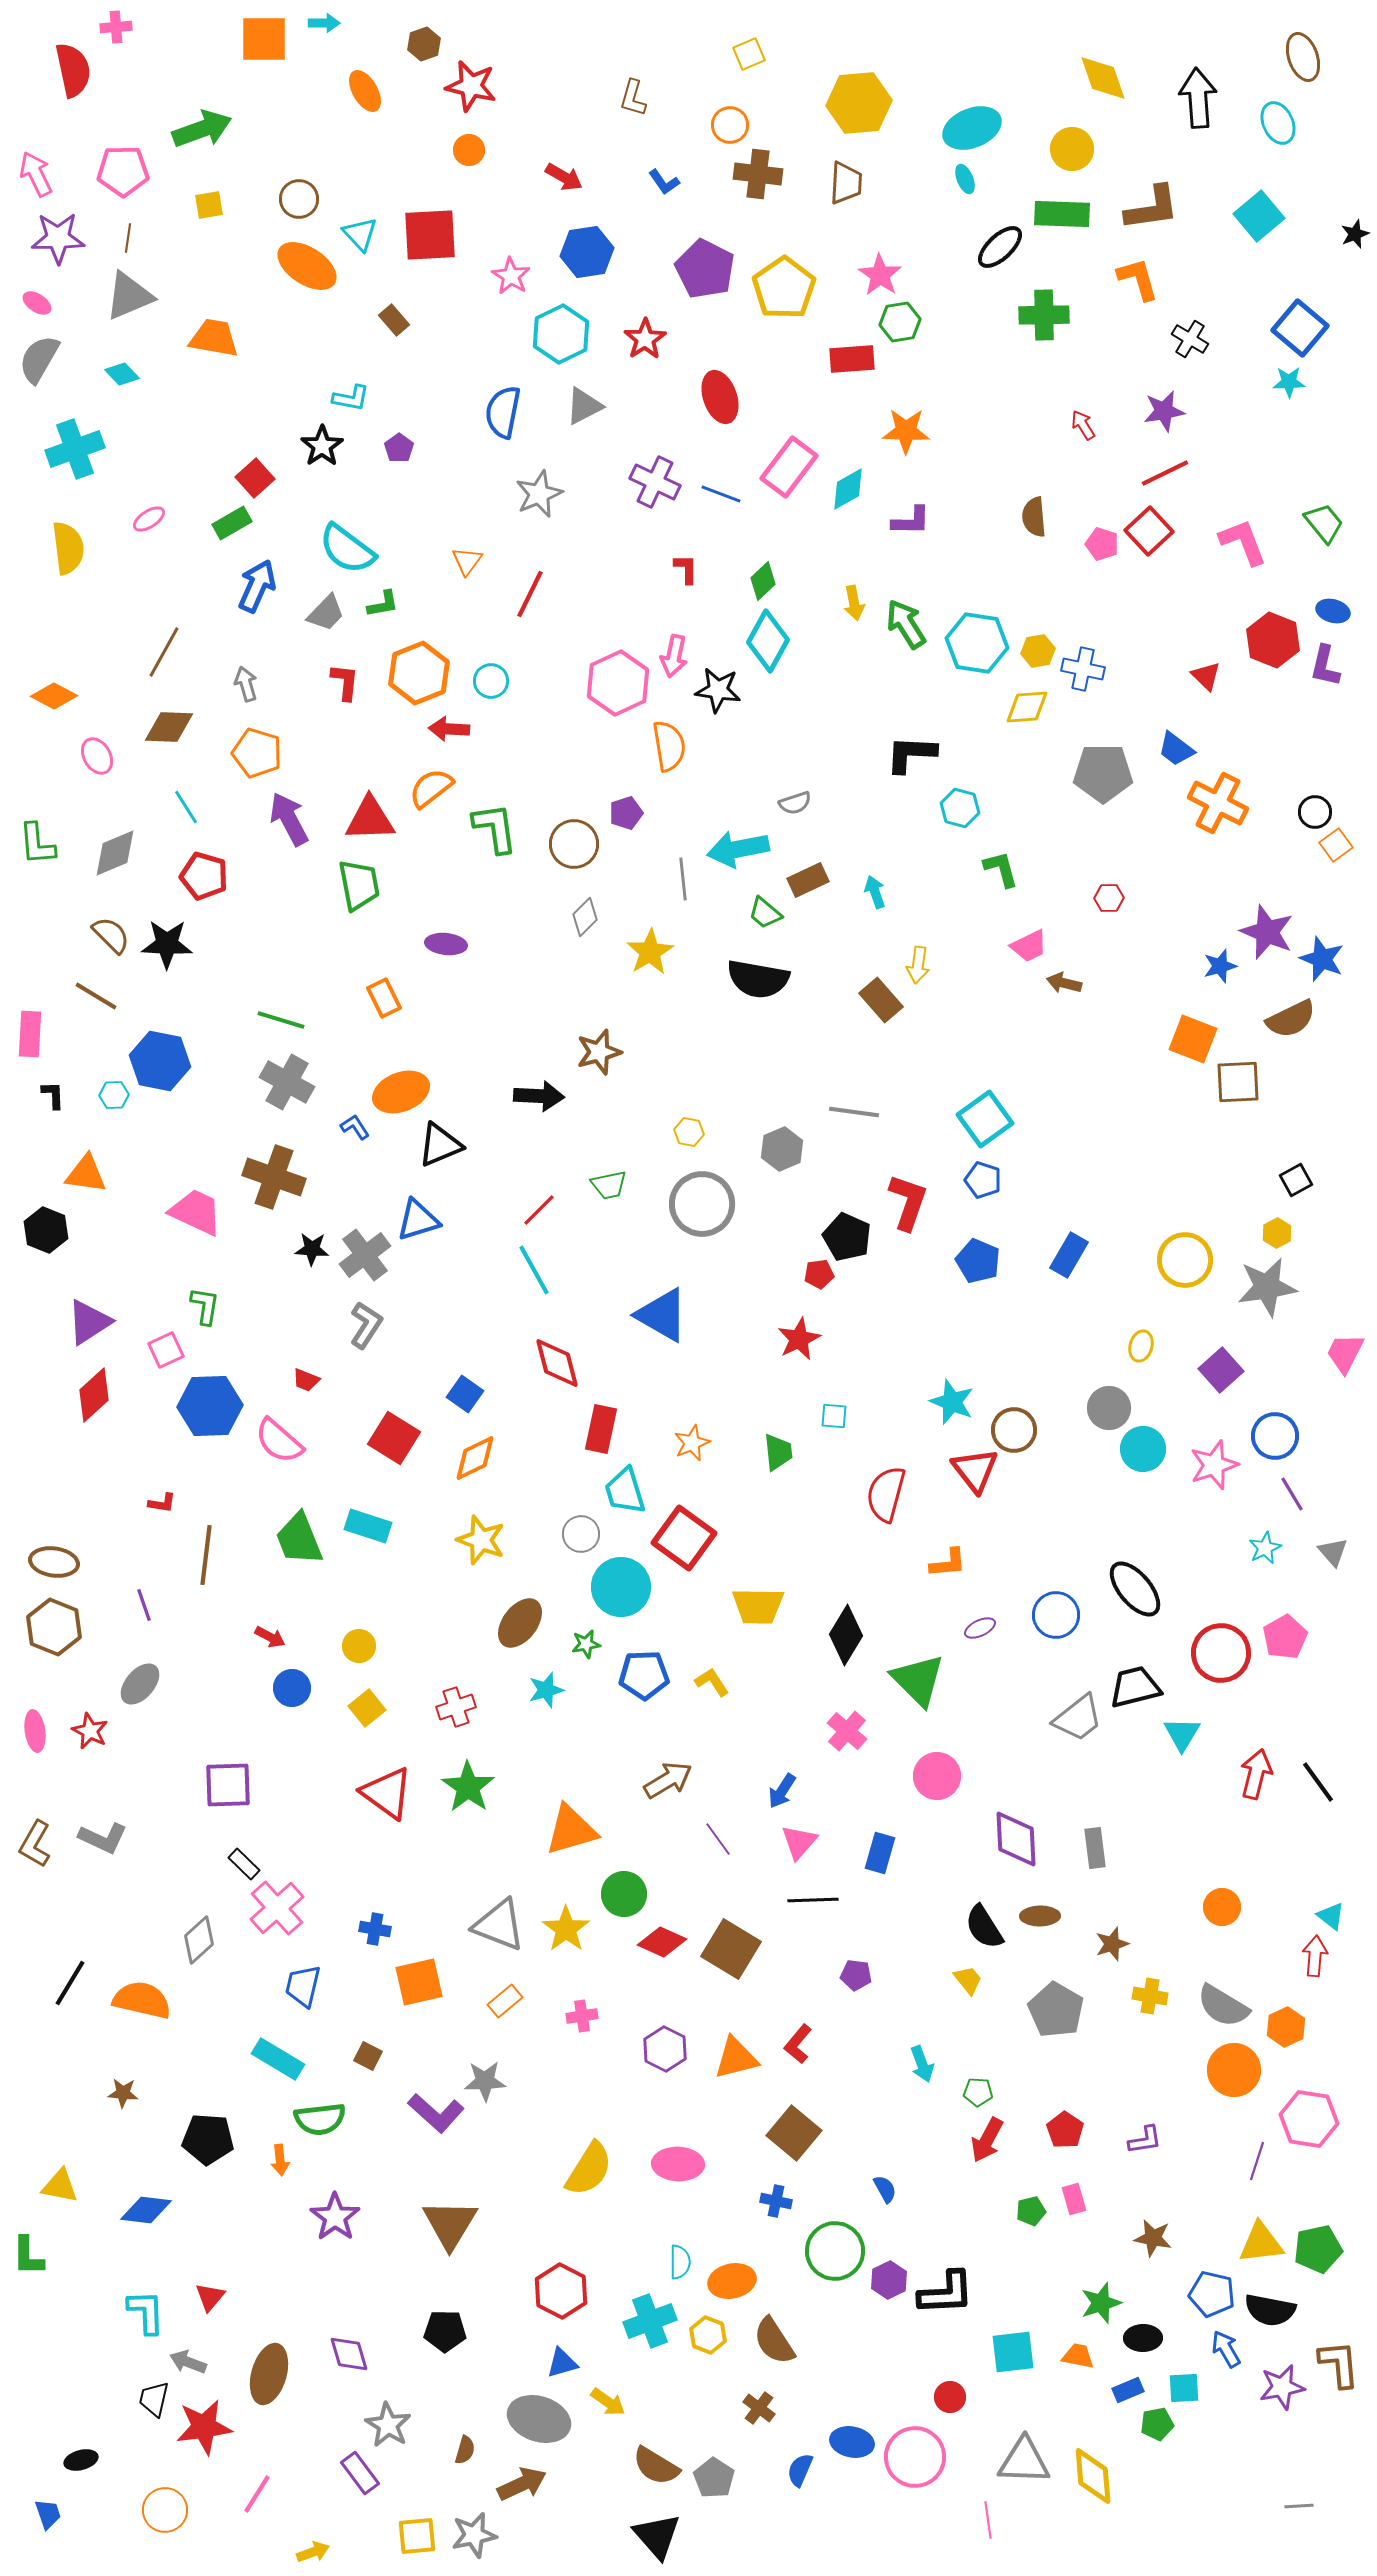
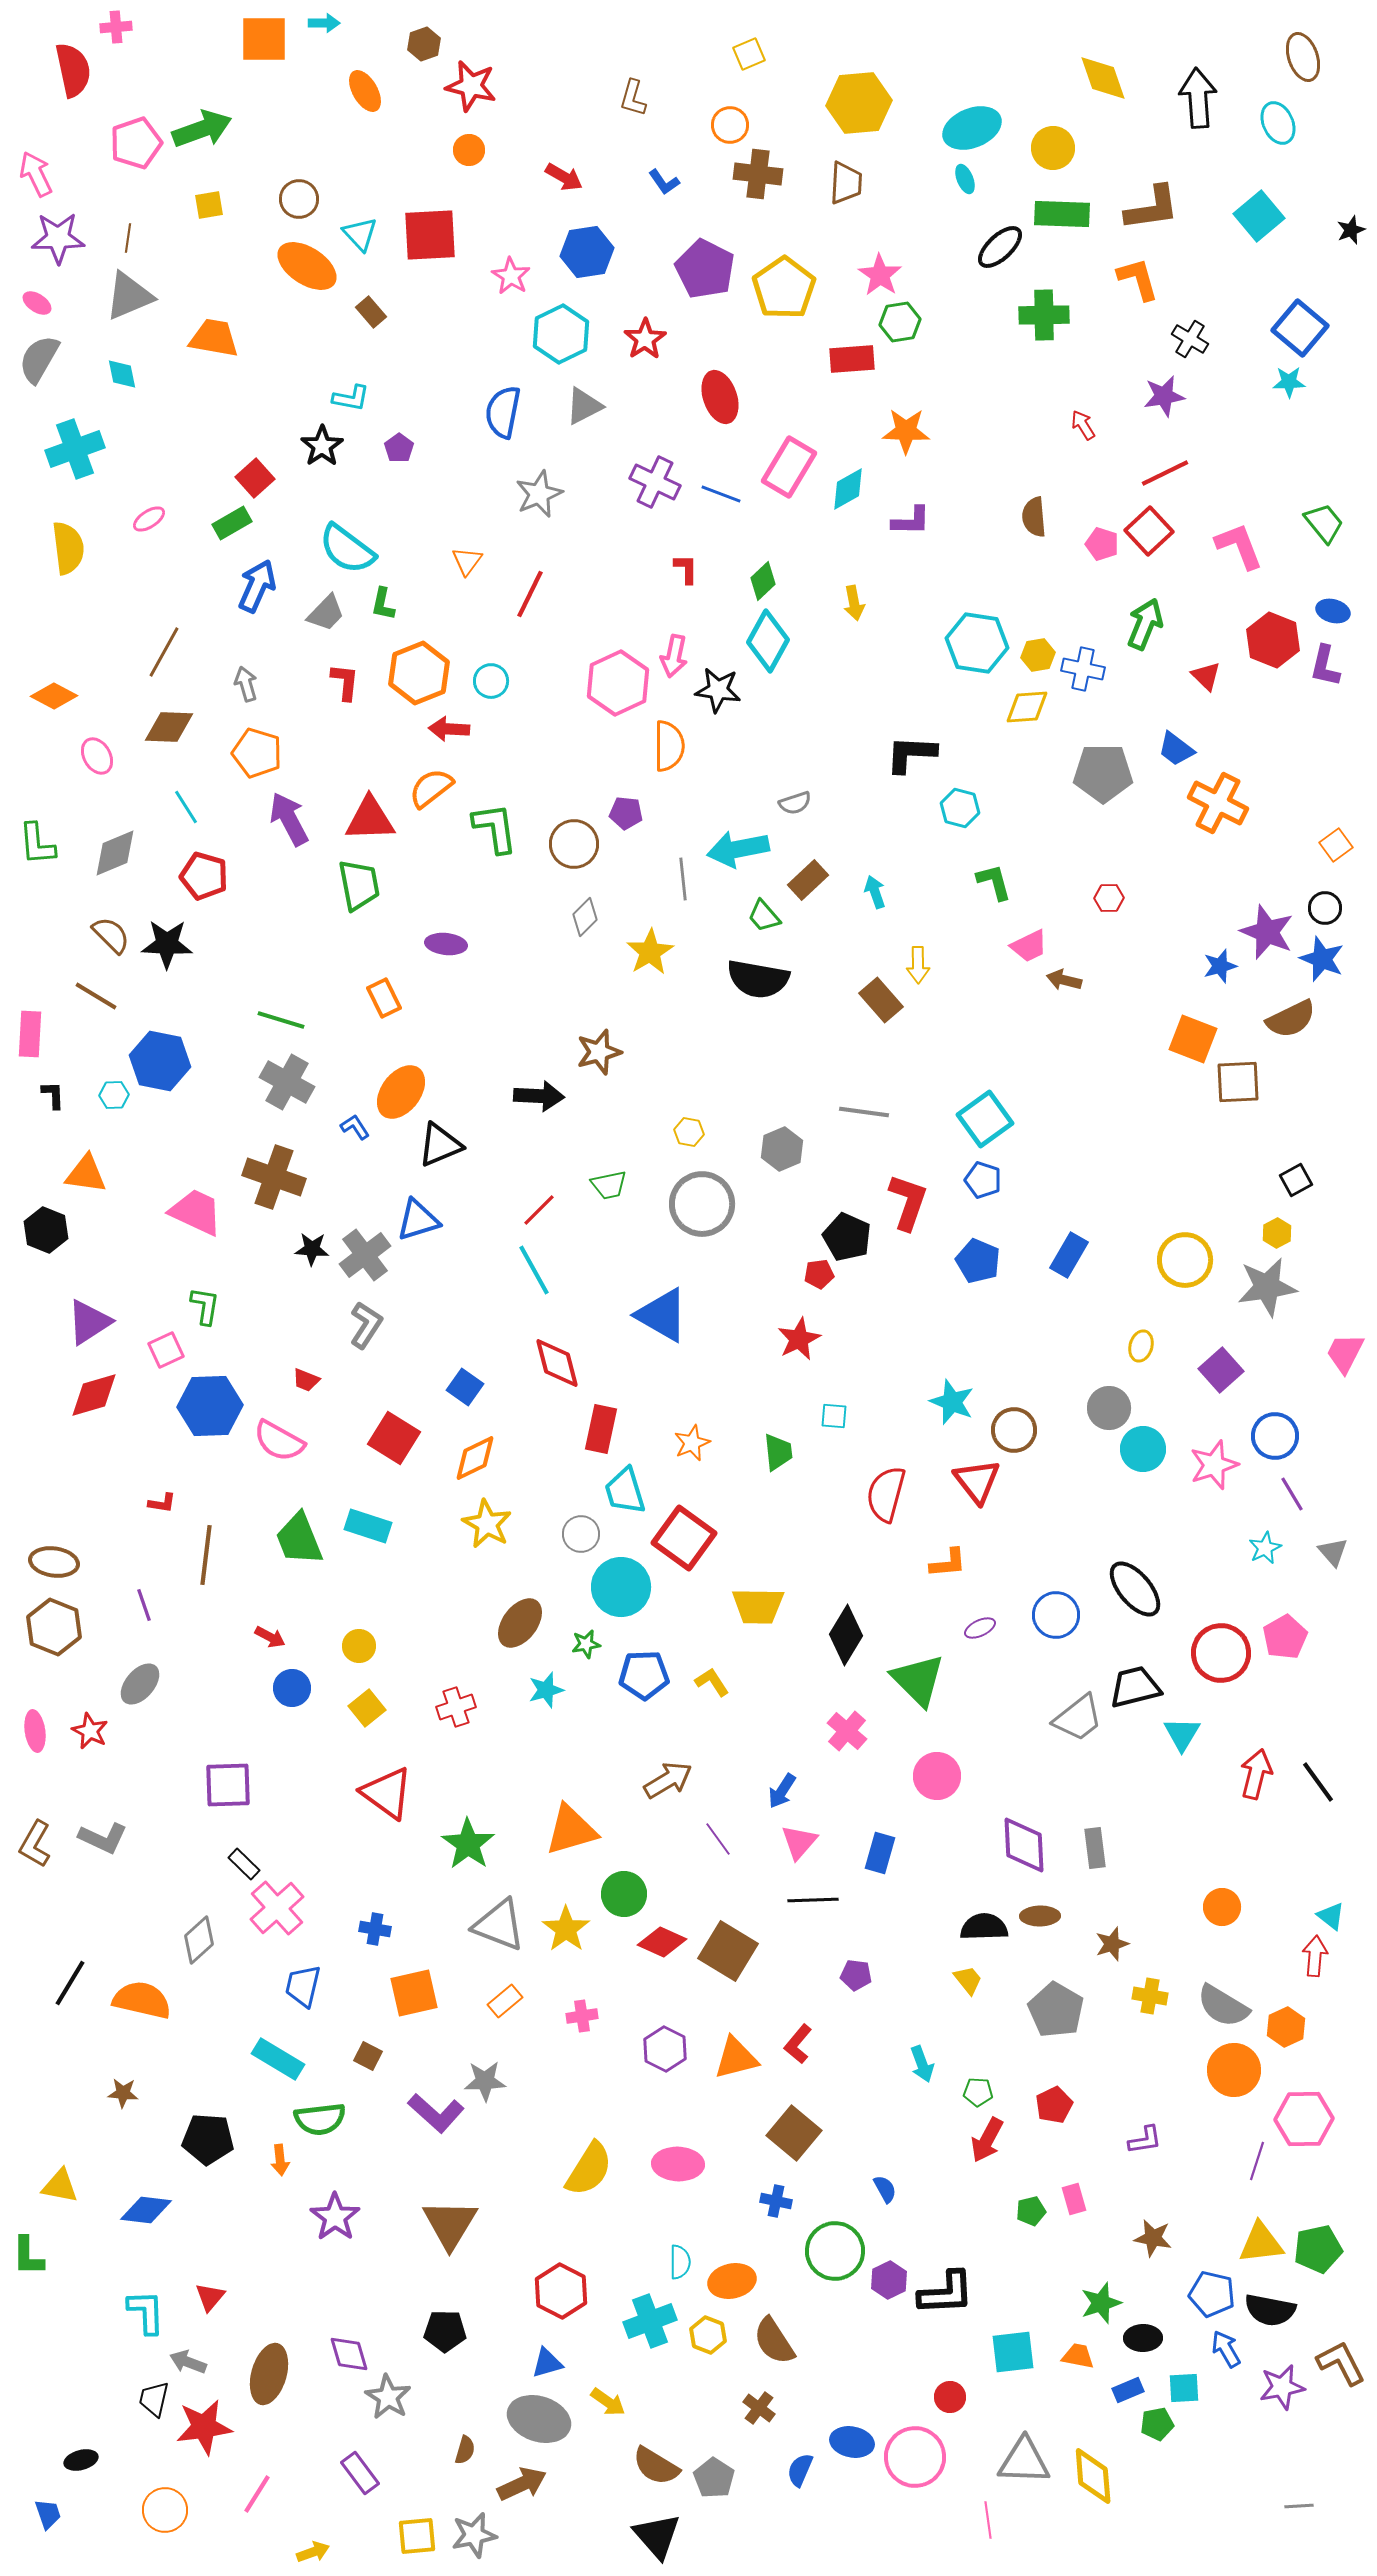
yellow circle at (1072, 149): moved 19 px left, 1 px up
pink pentagon at (123, 171): moved 13 px right, 28 px up; rotated 18 degrees counterclockwise
black star at (1355, 234): moved 4 px left, 4 px up
brown rectangle at (394, 320): moved 23 px left, 8 px up
cyan diamond at (122, 374): rotated 32 degrees clockwise
purple star at (1164, 411): moved 15 px up
pink rectangle at (789, 467): rotated 6 degrees counterclockwise
pink L-shape at (1243, 542): moved 4 px left, 4 px down
green L-shape at (383, 604): rotated 112 degrees clockwise
green arrow at (906, 624): moved 239 px right; rotated 54 degrees clockwise
yellow hexagon at (1038, 651): moved 4 px down
orange semicircle at (669, 746): rotated 9 degrees clockwise
black circle at (1315, 812): moved 10 px right, 96 px down
purple pentagon at (626, 813): rotated 24 degrees clockwise
green L-shape at (1001, 869): moved 7 px left, 13 px down
brown rectangle at (808, 880): rotated 18 degrees counterclockwise
green trapezoid at (765, 913): moved 1 px left, 3 px down; rotated 9 degrees clockwise
yellow arrow at (918, 965): rotated 9 degrees counterclockwise
brown arrow at (1064, 983): moved 3 px up
orange ellipse at (401, 1092): rotated 32 degrees counterclockwise
gray line at (854, 1112): moved 10 px right
blue square at (465, 1394): moved 7 px up
red diamond at (94, 1395): rotated 26 degrees clockwise
pink semicircle at (279, 1441): rotated 12 degrees counterclockwise
red triangle at (975, 1470): moved 2 px right, 11 px down
yellow star at (481, 1540): moved 6 px right, 16 px up; rotated 9 degrees clockwise
green star at (468, 1787): moved 57 px down
purple diamond at (1016, 1839): moved 8 px right, 6 px down
black semicircle at (984, 1927): rotated 120 degrees clockwise
brown square at (731, 1949): moved 3 px left, 2 px down
orange square at (419, 1982): moved 5 px left, 11 px down
pink hexagon at (1309, 2119): moved 5 px left; rotated 10 degrees counterclockwise
red pentagon at (1065, 2130): moved 11 px left, 25 px up; rotated 12 degrees clockwise
blue triangle at (562, 2363): moved 15 px left
brown L-shape at (1339, 2364): moved 2 px right, 1 px up; rotated 22 degrees counterclockwise
gray star at (388, 2425): moved 28 px up
